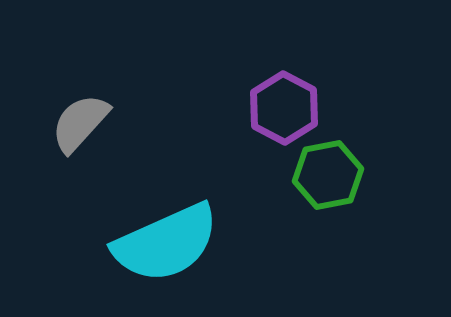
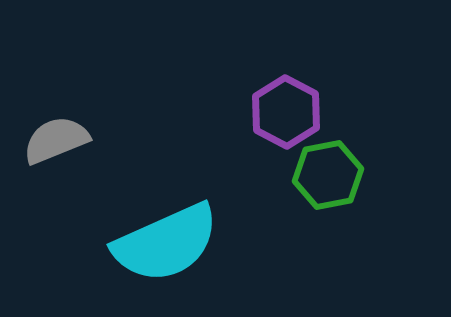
purple hexagon: moved 2 px right, 4 px down
gray semicircle: moved 24 px left, 17 px down; rotated 26 degrees clockwise
